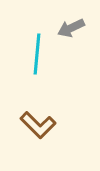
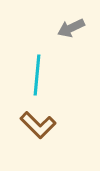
cyan line: moved 21 px down
